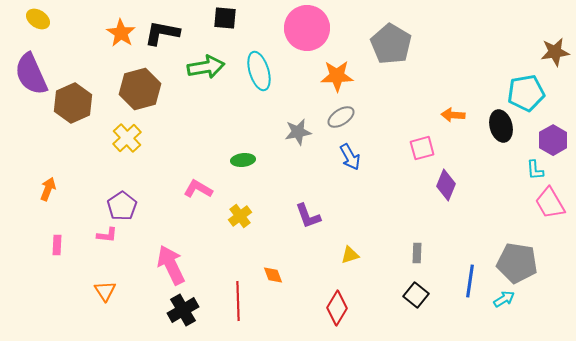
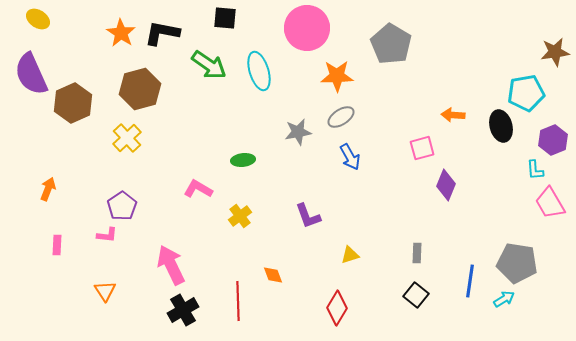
green arrow at (206, 67): moved 3 px right, 2 px up; rotated 45 degrees clockwise
purple hexagon at (553, 140): rotated 8 degrees clockwise
